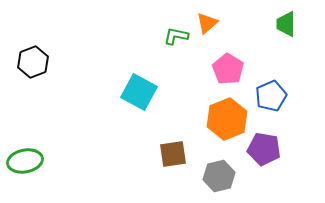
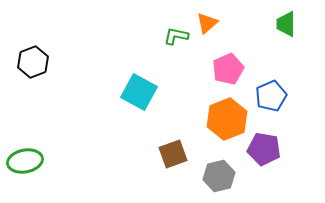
pink pentagon: rotated 16 degrees clockwise
brown square: rotated 12 degrees counterclockwise
